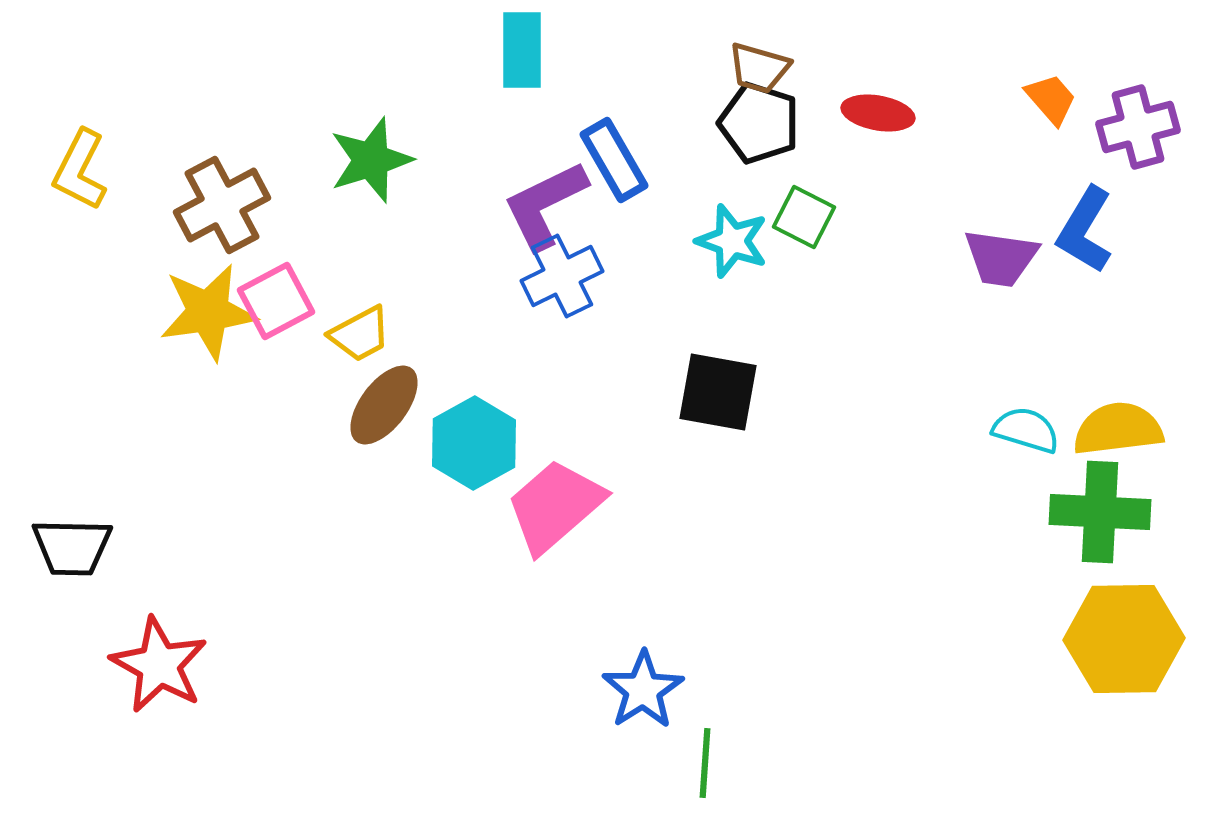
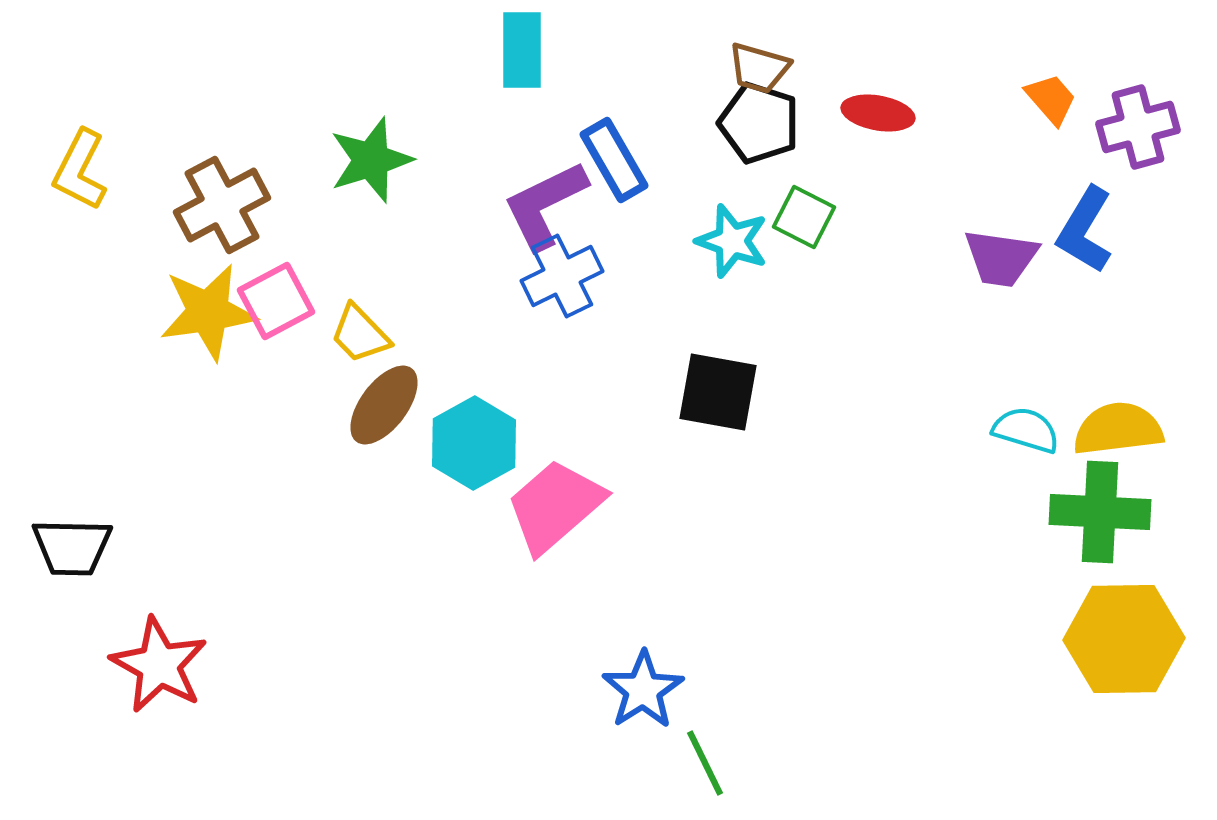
yellow trapezoid: rotated 74 degrees clockwise
green line: rotated 30 degrees counterclockwise
